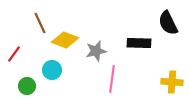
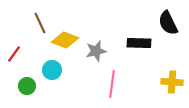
pink line: moved 5 px down
